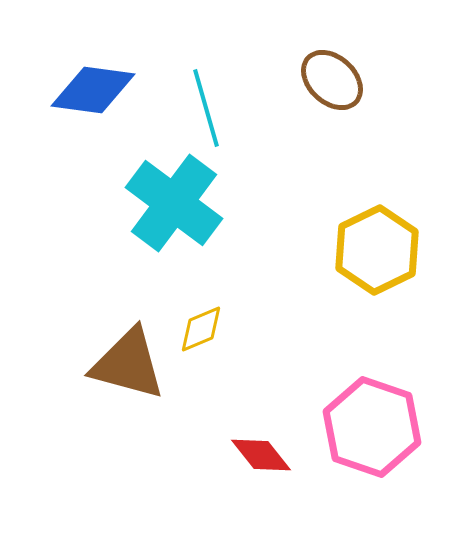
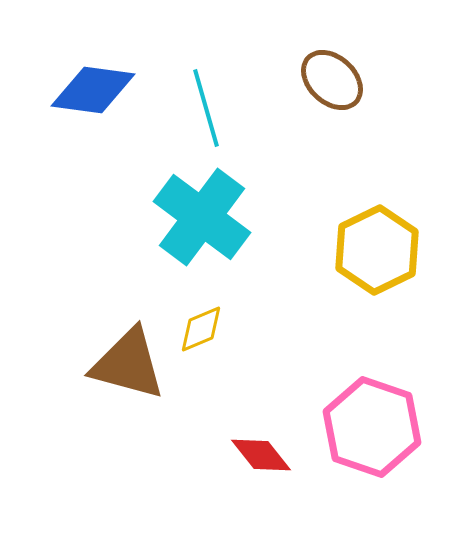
cyan cross: moved 28 px right, 14 px down
